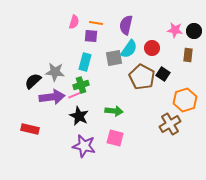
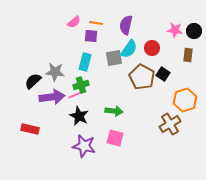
pink semicircle: rotated 32 degrees clockwise
